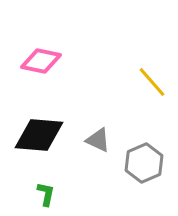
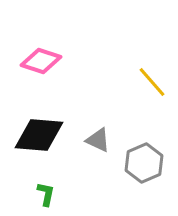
pink diamond: rotated 6 degrees clockwise
